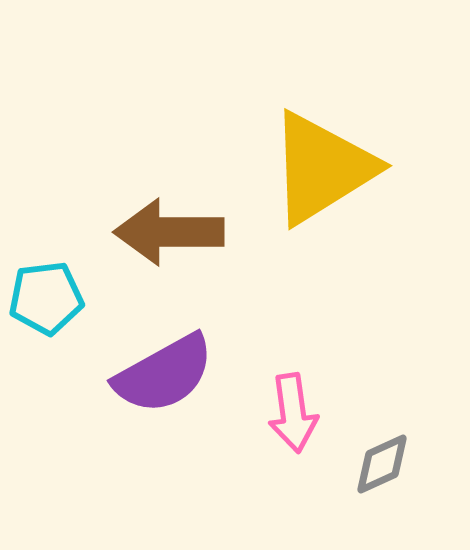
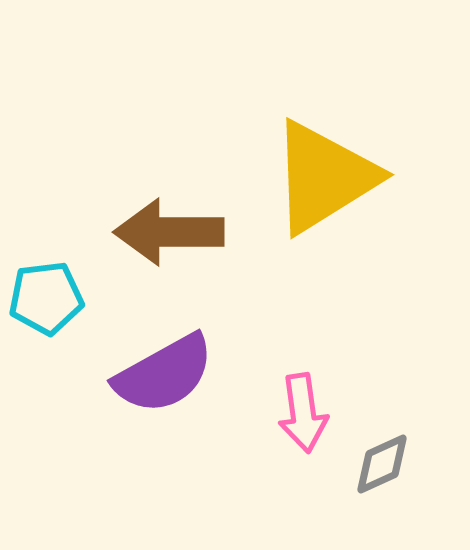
yellow triangle: moved 2 px right, 9 px down
pink arrow: moved 10 px right
